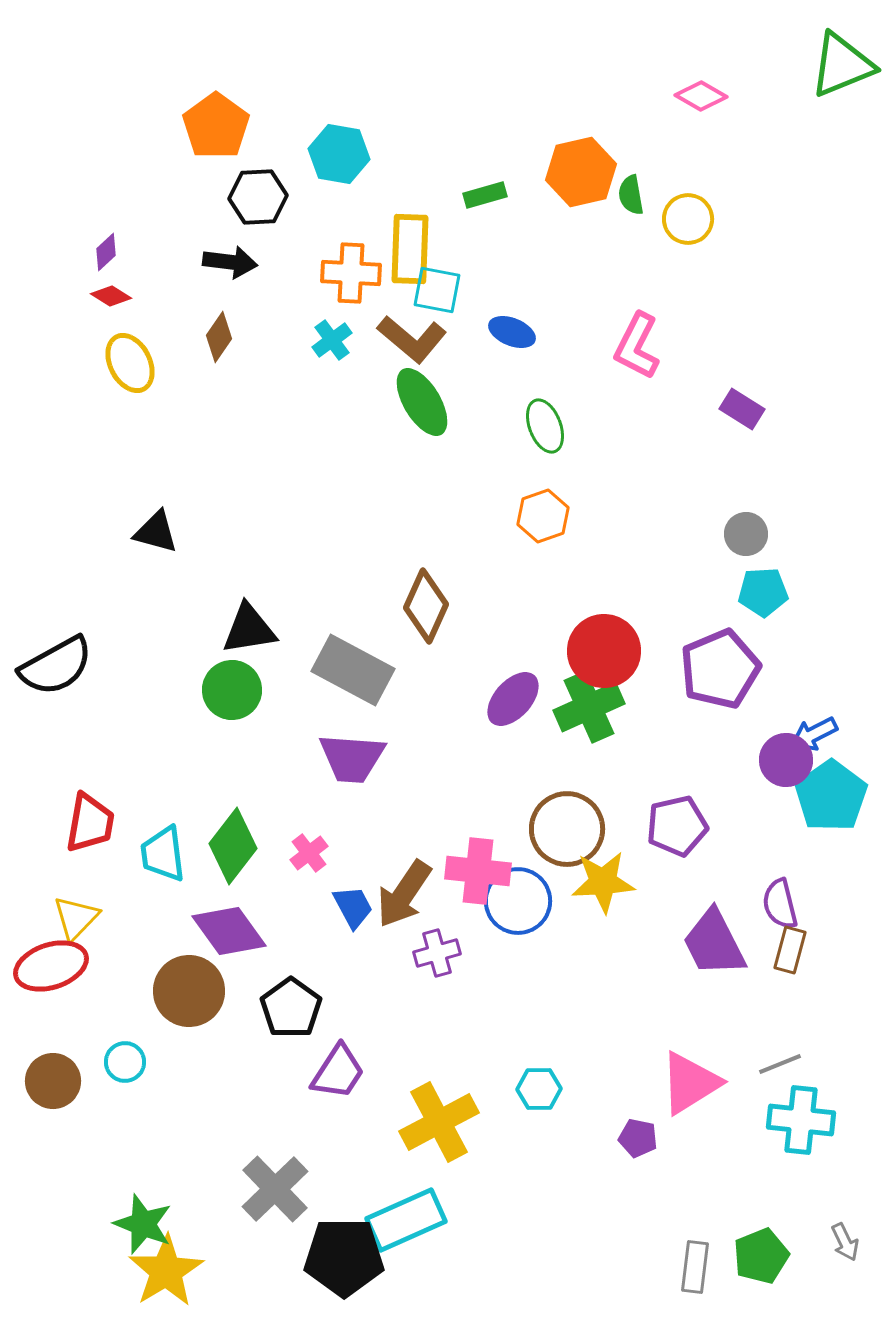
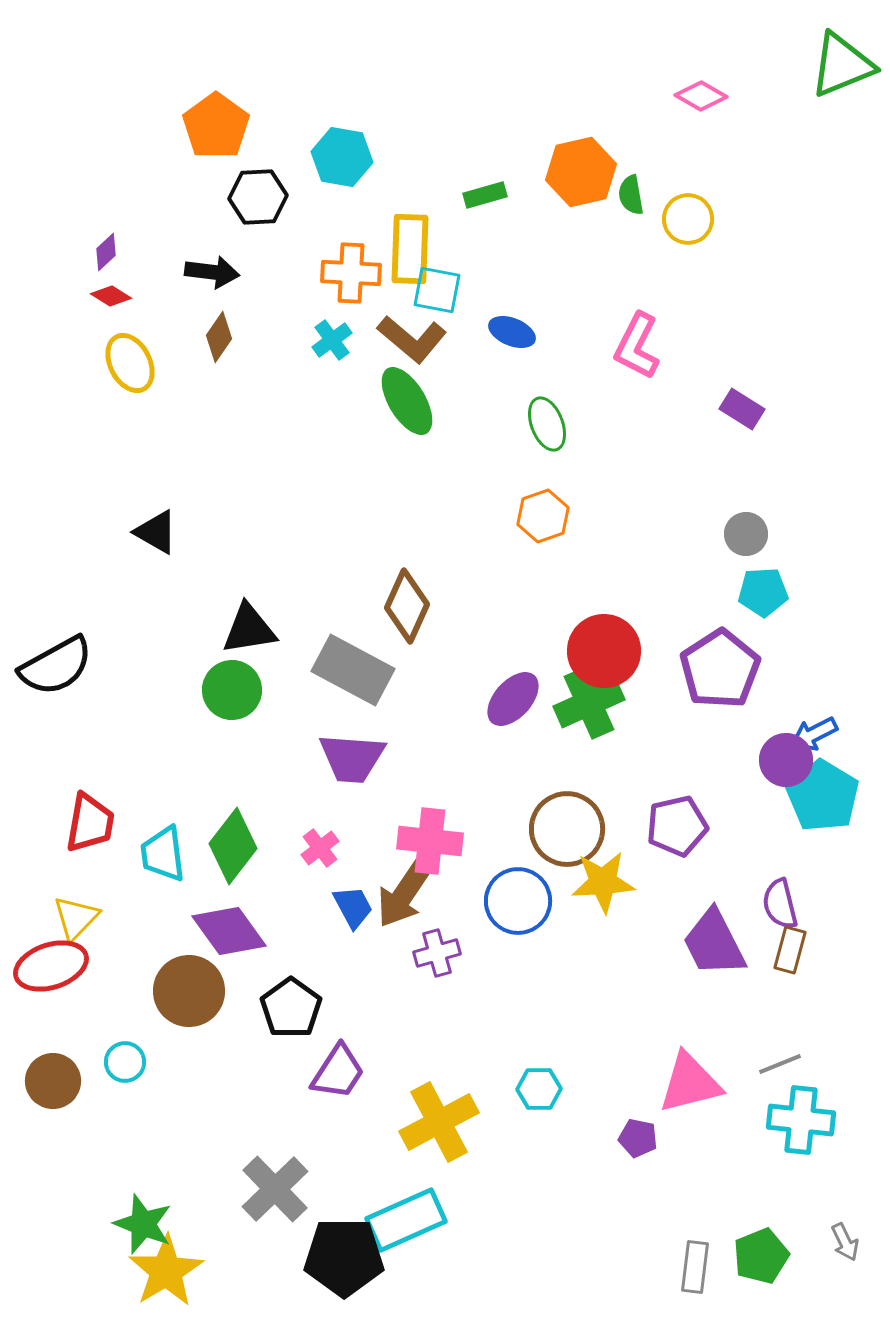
cyan hexagon at (339, 154): moved 3 px right, 3 px down
black arrow at (230, 262): moved 18 px left, 10 px down
green ellipse at (422, 402): moved 15 px left, 1 px up
green ellipse at (545, 426): moved 2 px right, 2 px up
black triangle at (156, 532): rotated 15 degrees clockwise
brown diamond at (426, 606): moved 19 px left
purple pentagon at (720, 669): rotated 10 degrees counterclockwise
green cross at (589, 707): moved 4 px up
cyan pentagon at (831, 796): moved 8 px left; rotated 6 degrees counterclockwise
pink cross at (309, 853): moved 11 px right, 5 px up
pink cross at (478, 871): moved 48 px left, 30 px up
pink triangle at (690, 1083): rotated 18 degrees clockwise
